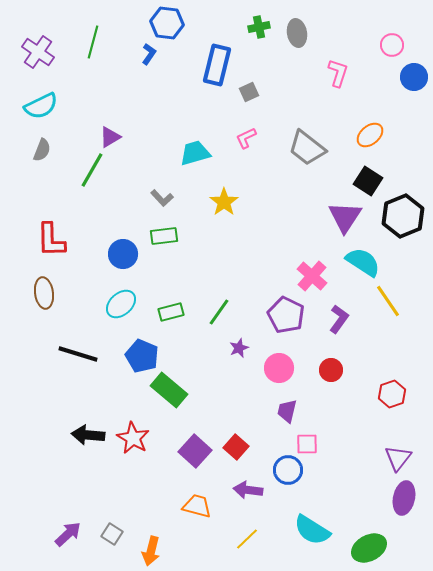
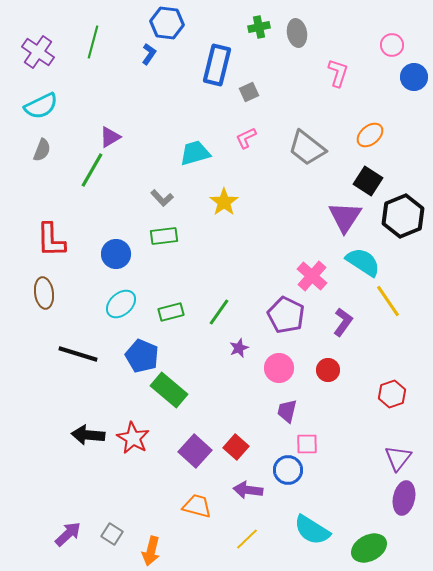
blue circle at (123, 254): moved 7 px left
purple L-shape at (339, 319): moved 4 px right, 3 px down
red circle at (331, 370): moved 3 px left
